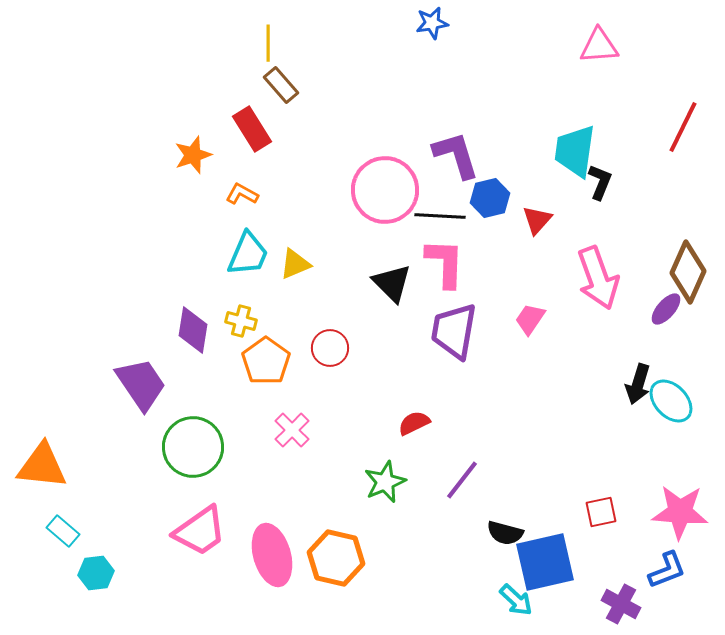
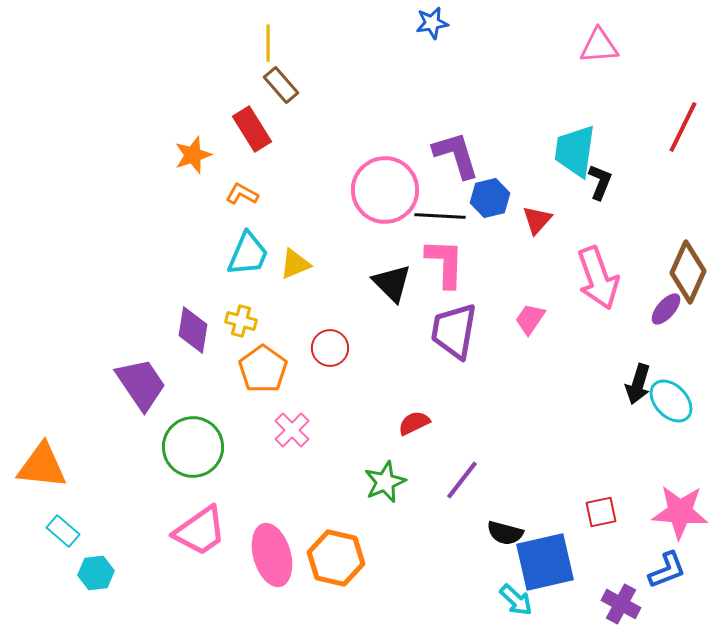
orange pentagon at (266, 361): moved 3 px left, 8 px down
